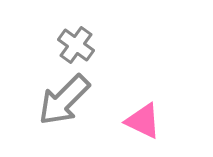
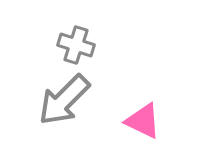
gray cross: rotated 18 degrees counterclockwise
